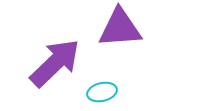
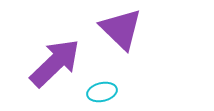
purple triangle: moved 1 px right, 1 px down; rotated 48 degrees clockwise
